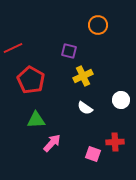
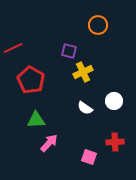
yellow cross: moved 4 px up
white circle: moved 7 px left, 1 px down
pink arrow: moved 3 px left
pink square: moved 4 px left, 3 px down
